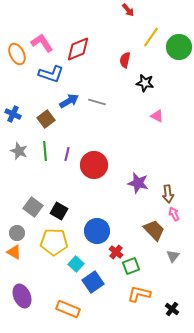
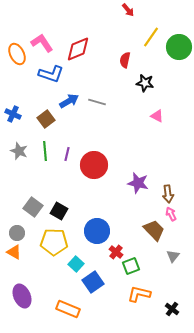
pink arrow: moved 3 px left
